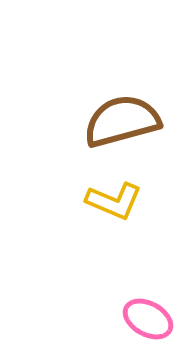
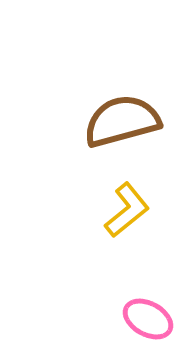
yellow L-shape: moved 13 px right, 9 px down; rotated 62 degrees counterclockwise
